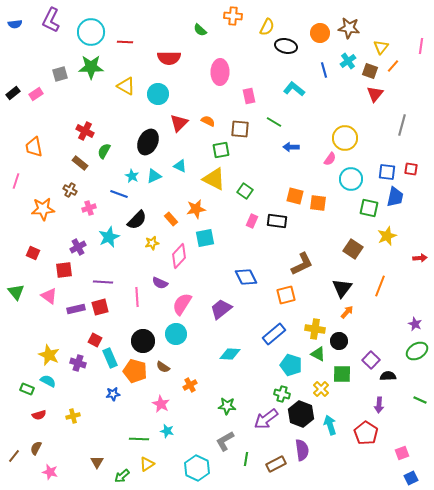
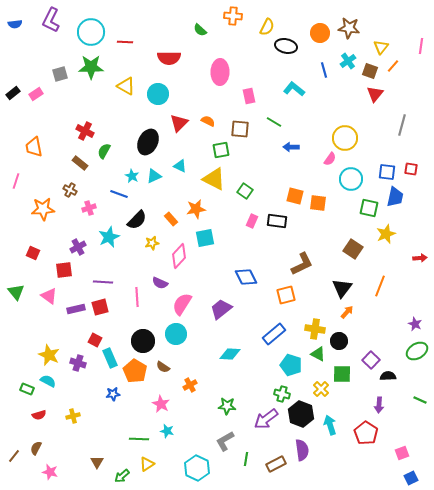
yellow star at (387, 236): moved 1 px left, 2 px up
orange pentagon at (135, 371): rotated 15 degrees clockwise
